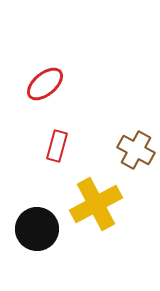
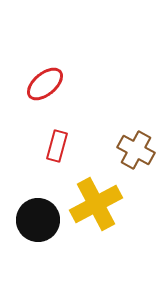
black circle: moved 1 px right, 9 px up
